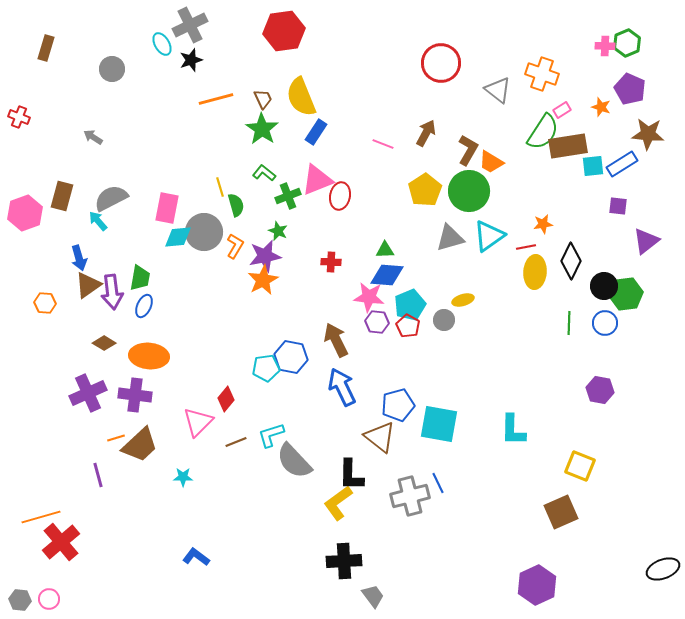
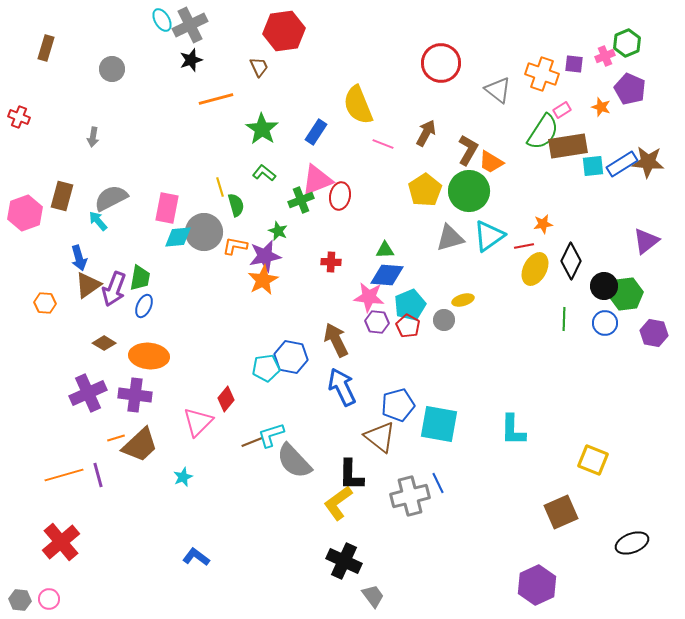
cyan ellipse at (162, 44): moved 24 px up
pink cross at (605, 46): moved 10 px down; rotated 24 degrees counterclockwise
yellow semicircle at (301, 97): moved 57 px right, 8 px down
brown trapezoid at (263, 99): moved 4 px left, 32 px up
brown star at (648, 134): moved 28 px down
gray arrow at (93, 137): rotated 114 degrees counterclockwise
green cross at (288, 196): moved 13 px right, 4 px down
purple square at (618, 206): moved 44 px left, 142 px up
orange L-shape at (235, 246): rotated 110 degrees counterclockwise
red line at (526, 247): moved 2 px left, 1 px up
yellow ellipse at (535, 272): moved 3 px up; rotated 24 degrees clockwise
purple arrow at (112, 292): moved 2 px right, 3 px up; rotated 28 degrees clockwise
green line at (569, 323): moved 5 px left, 4 px up
purple hexagon at (600, 390): moved 54 px right, 57 px up
brown line at (236, 442): moved 16 px right
yellow square at (580, 466): moved 13 px right, 6 px up
cyan star at (183, 477): rotated 24 degrees counterclockwise
orange line at (41, 517): moved 23 px right, 42 px up
black cross at (344, 561): rotated 28 degrees clockwise
black ellipse at (663, 569): moved 31 px left, 26 px up
